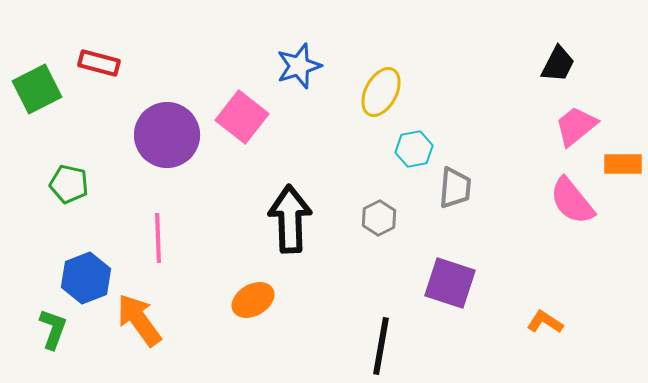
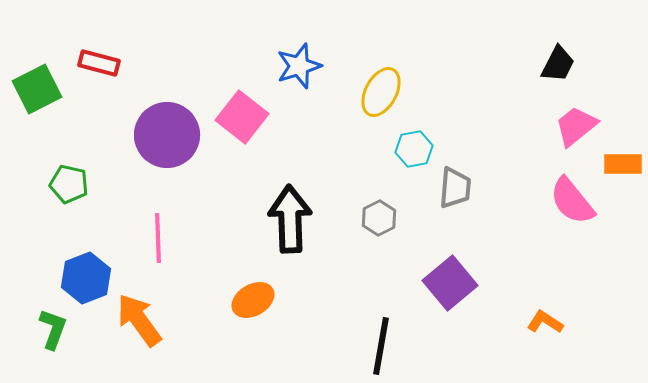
purple square: rotated 32 degrees clockwise
